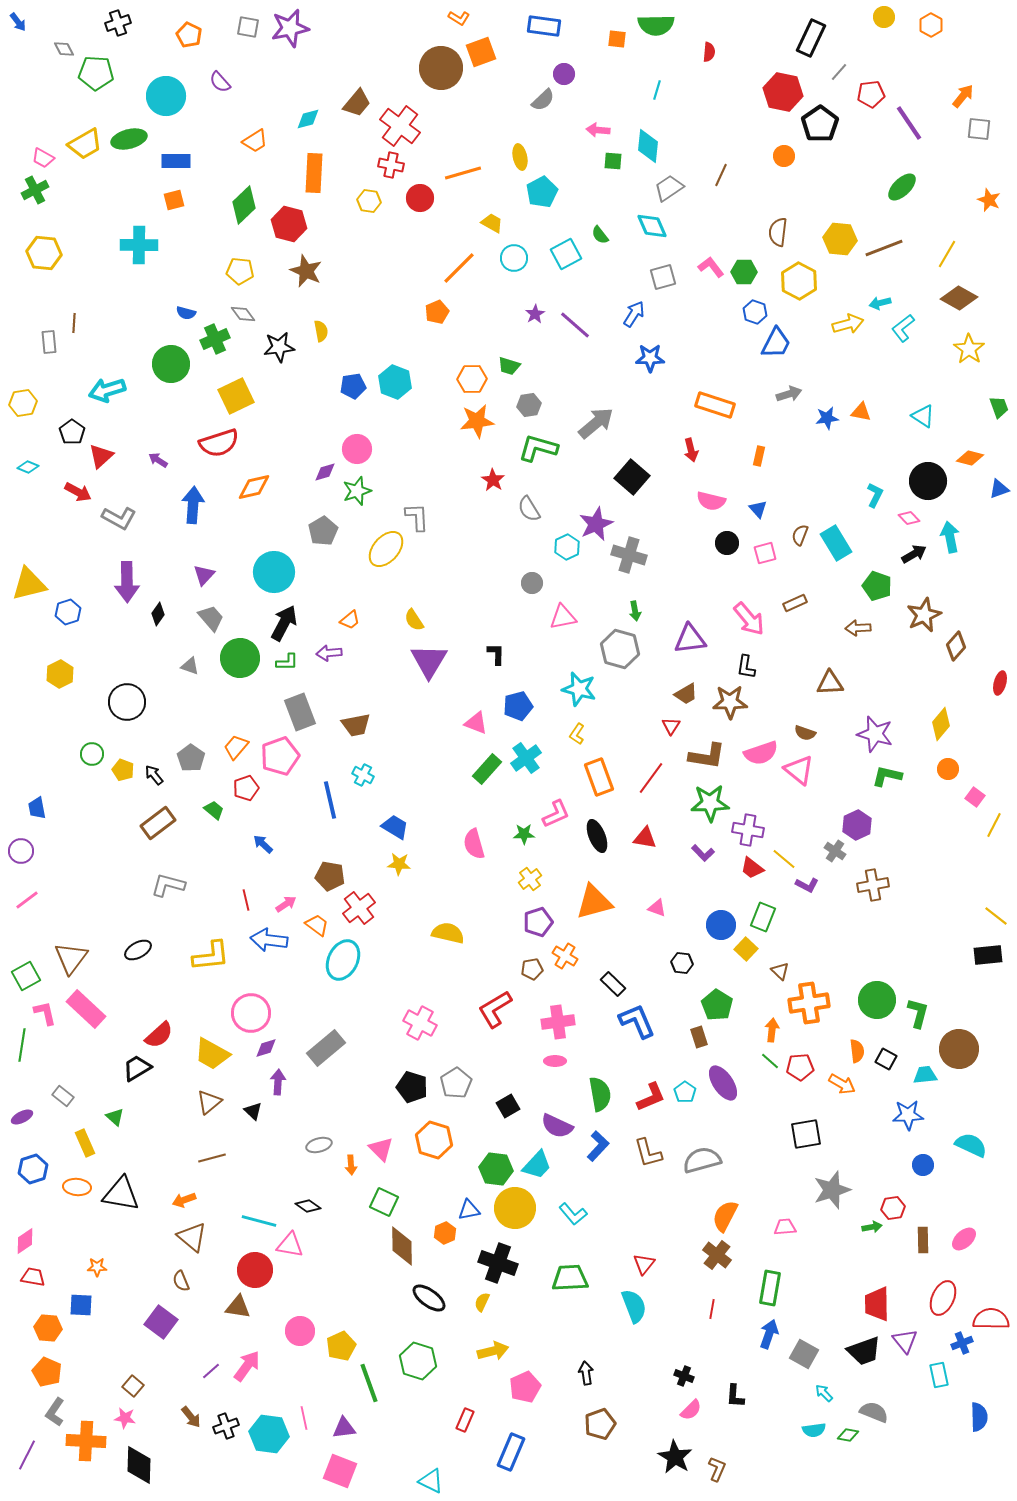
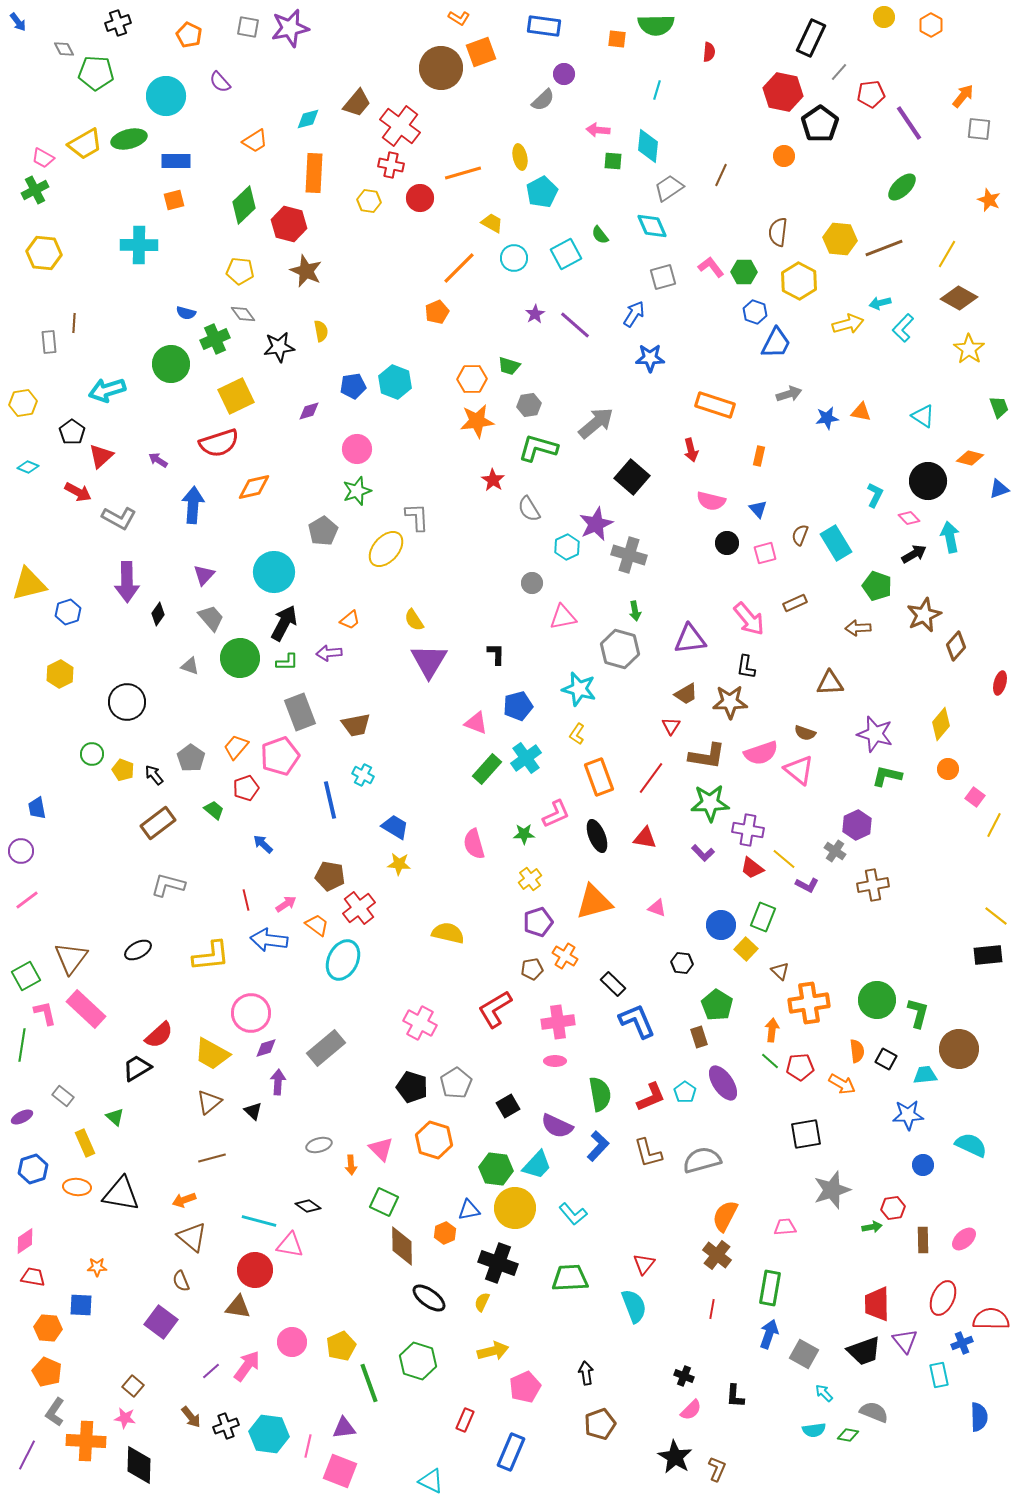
cyan L-shape at (903, 328): rotated 8 degrees counterclockwise
purple diamond at (325, 472): moved 16 px left, 61 px up
pink circle at (300, 1331): moved 8 px left, 11 px down
pink line at (304, 1418): moved 4 px right, 28 px down; rotated 25 degrees clockwise
